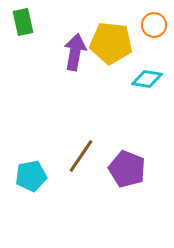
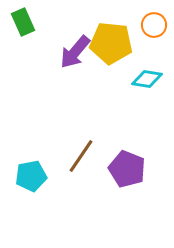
green rectangle: rotated 12 degrees counterclockwise
purple arrow: rotated 150 degrees counterclockwise
